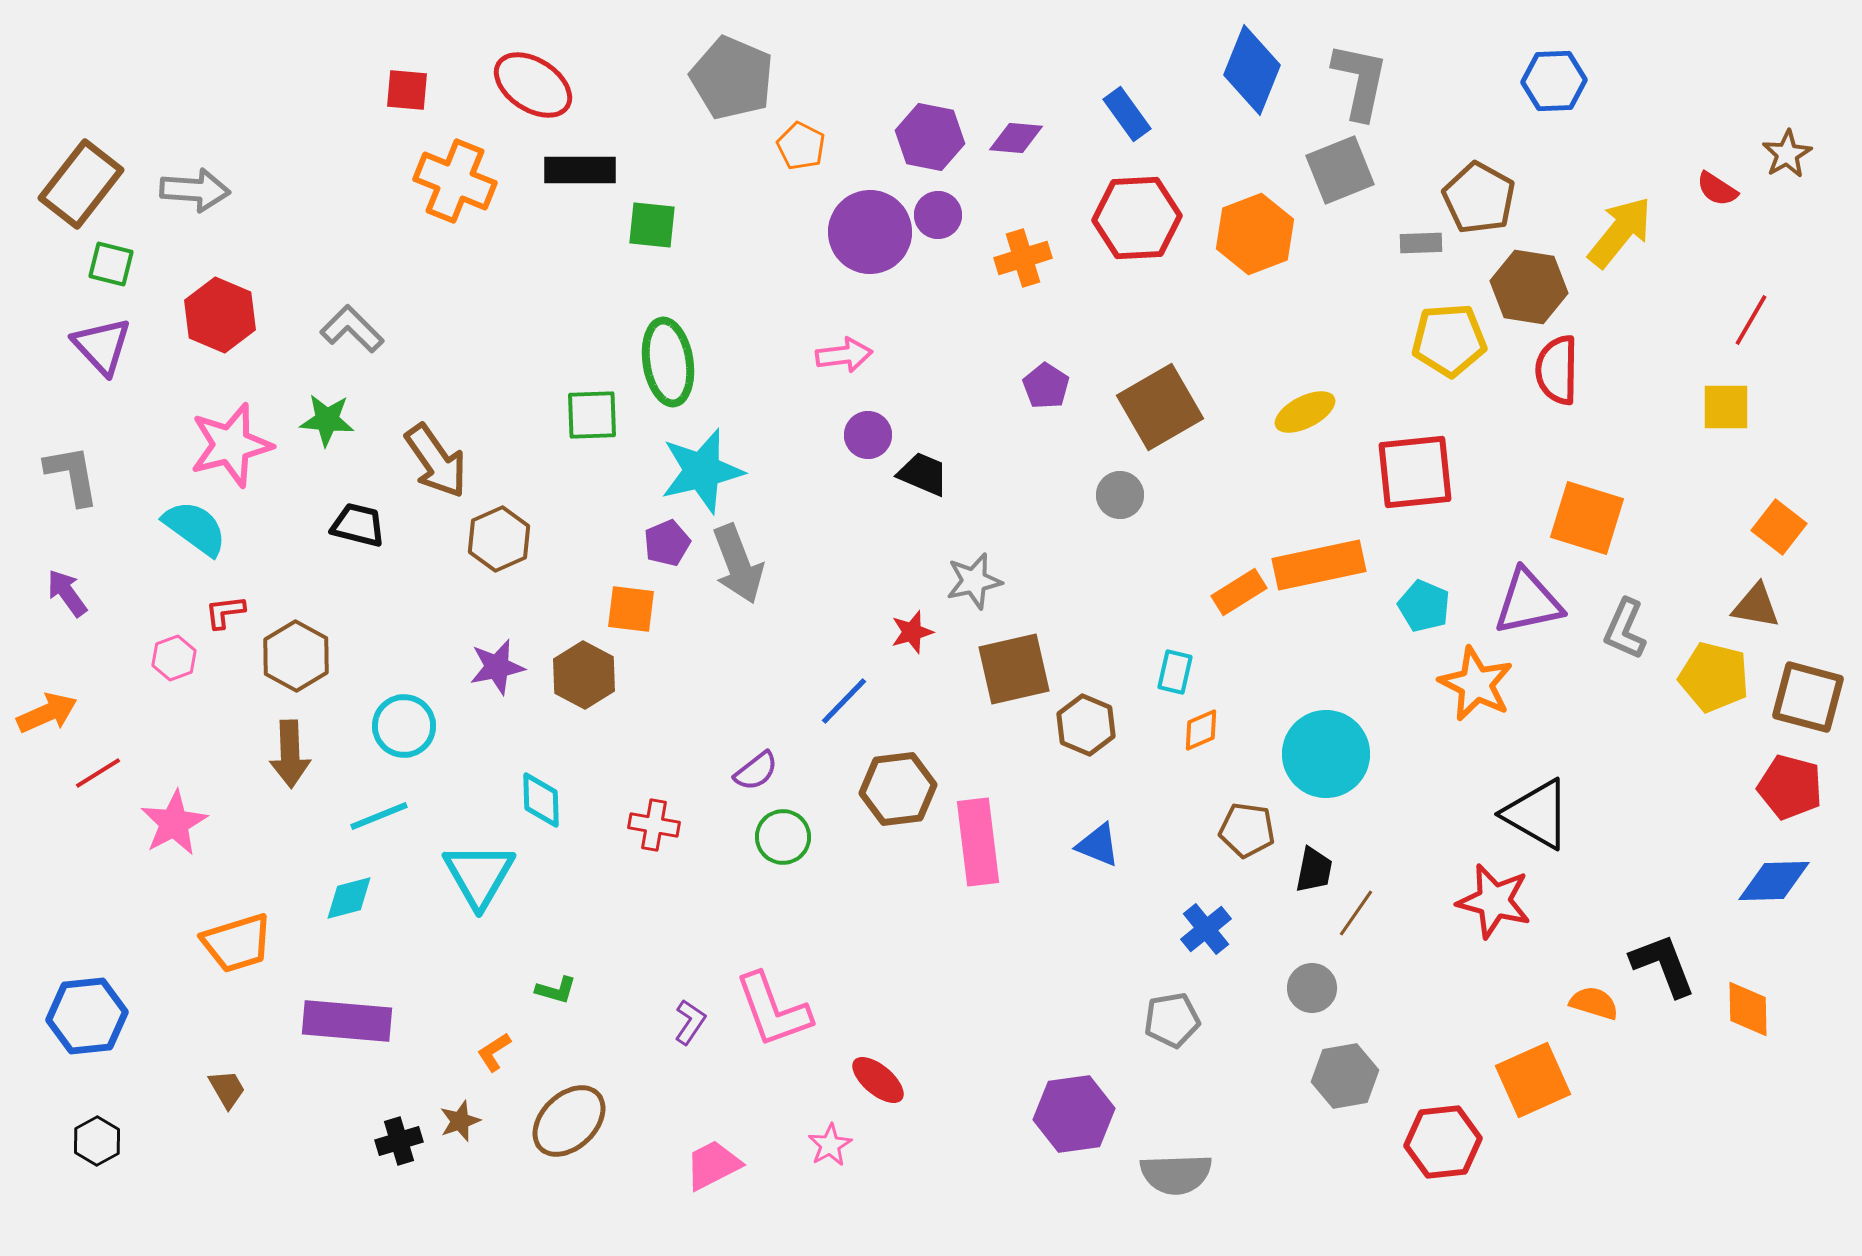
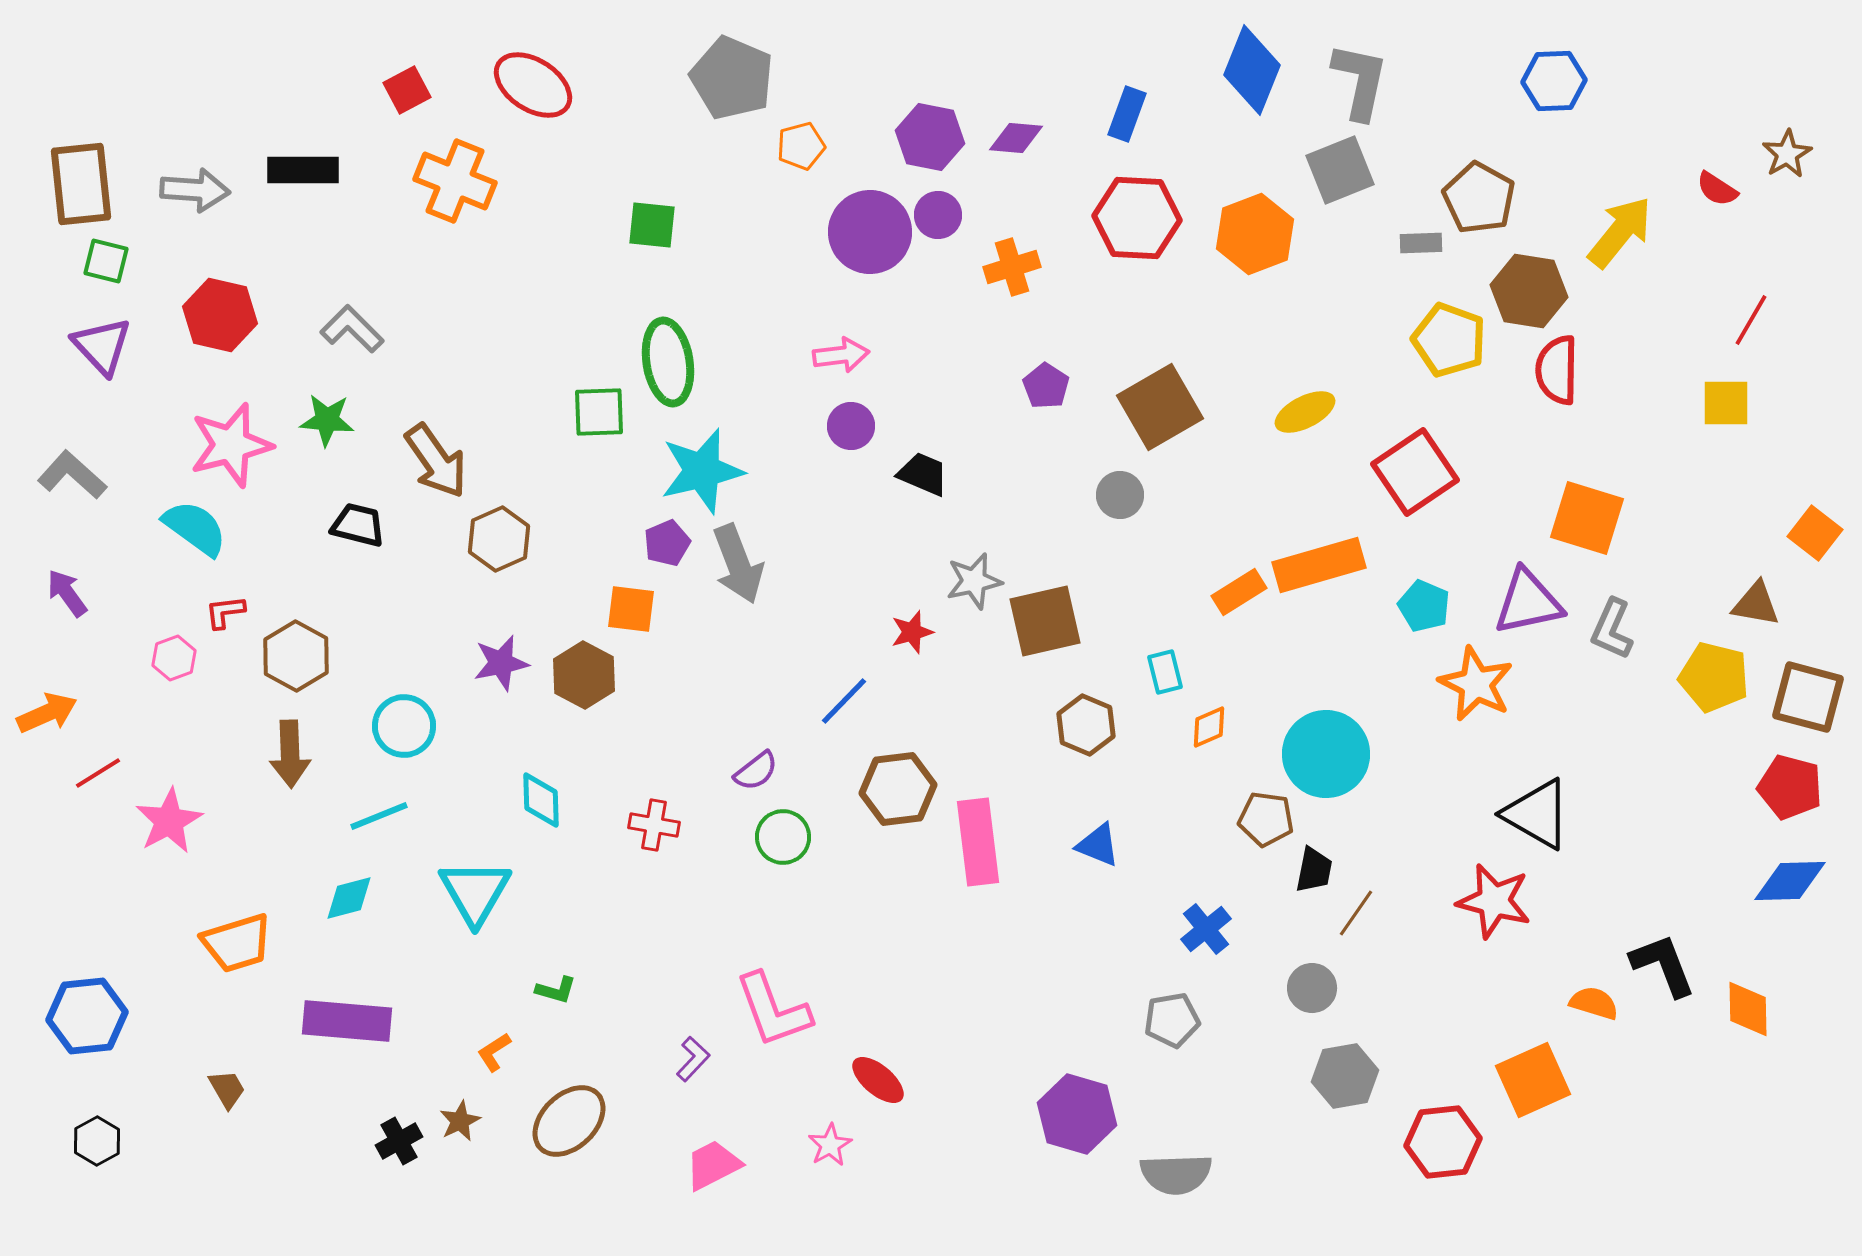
red square at (407, 90): rotated 33 degrees counterclockwise
blue rectangle at (1127, 114): rotated 56 degrees clockwise
orange pentagon at (801, 146): rotated 30 degrees clockwise
black rectangle at (580, 170): moved 277 px left
brown rectangle at (81, 184): rotated 44 degrees counterclockwise
red hexagon at (1137, 218): rotated 6 degrees clockwise
orange cross at (1023, 258): moved 11 px left, 9 px down
green square at (111, 264): moved 5 px left, 3 px up
brown hexagon at (1529, 287): moved 4 px down
red hexagon at (220, 315): rotated 10 degrees counterclockwise
yellow pentagon at (1449, 340): rotated 24 degrees clockwise
pink arrow at (844, 355): moved 3 px left
yellow square at (1726, 407): moved 4 px up
green square at (592, 415): moved 7 px right, 3 px up
purple circle at (868, 435): moved 17 px left, 9 px up
red square at (1415, 472): rotated 28 degrees counterclockwise
gray L-shape at (72, 475): rotated 38 degrees counterclockwise
orange square at (1779, 527): moved 36 px right, 6 px down
orange rectangle at (1319, 565): rotated 4 degrees counterclockwise
brown triangle at (1756, 606): moved 2 px up
gray L-shape at (1625, 629): moved 13 px left
purple star at (497, 667): moved 4 px right, 4 px up
brown square at (1014, 669): moved 31 px right, 48 px up
cyan rectangle at (1175, 672): moved 10 px left; rotated 27 degrees counterclockwise
orange diamond at (1201, 730): moved 8 px right, 3 px up
pink star at (174, 823): moved 5 px left, 2 px up
brown pentagon at (1247, 830): moved 19 px right, 11 px up
cyan triangle at (479, 875): moved 4 px left, 17 px down
blue diamond at (1774, 881): moved 16 px right
purple L-shape at (690, 1022): moved 3 px right, 37 px down; rotated 9 degrees clockwise
purple hexagon at (1074, 1114): moved 3 px right; rotated 24 degrees clockwise
brown star at (460, 1121): rotated 6 degrees counterclockwise
black cross at (399, 1141): rotated 12 degrees counterclockwise
